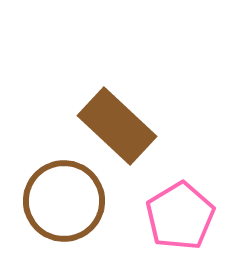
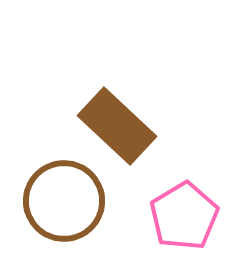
pink pentagon: moved 4 px right
